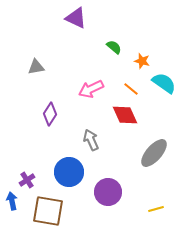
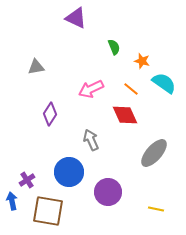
green semicircle: rotated 28 degrees clockwise
yellow line: rotated 28 degrees clockwise
